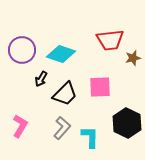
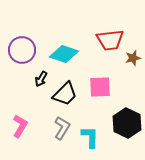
cyan diamond: moved 3 px right
gray L-shape: rotated 10 degrees counterclockwise
